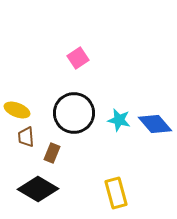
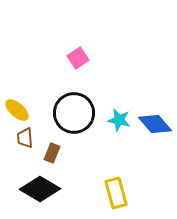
yellow ellipse: rotated 20 degrees clockwise
brown trapezoid: moved 1 px left, 1 px down
black diamond: moved 2 px right
